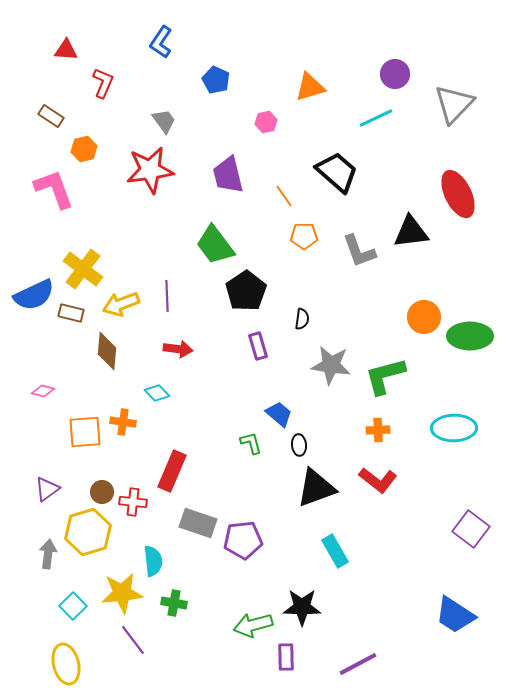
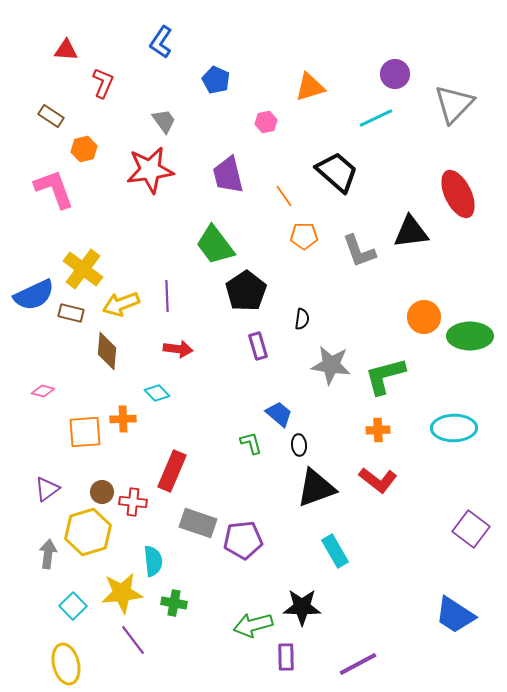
orange cross at (123, 422): moved 3 px up; rotated 10 degrees counterclockwise
